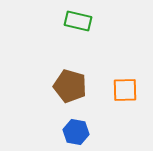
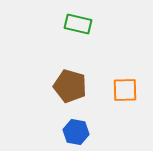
green rectangle: moved 3 px down
